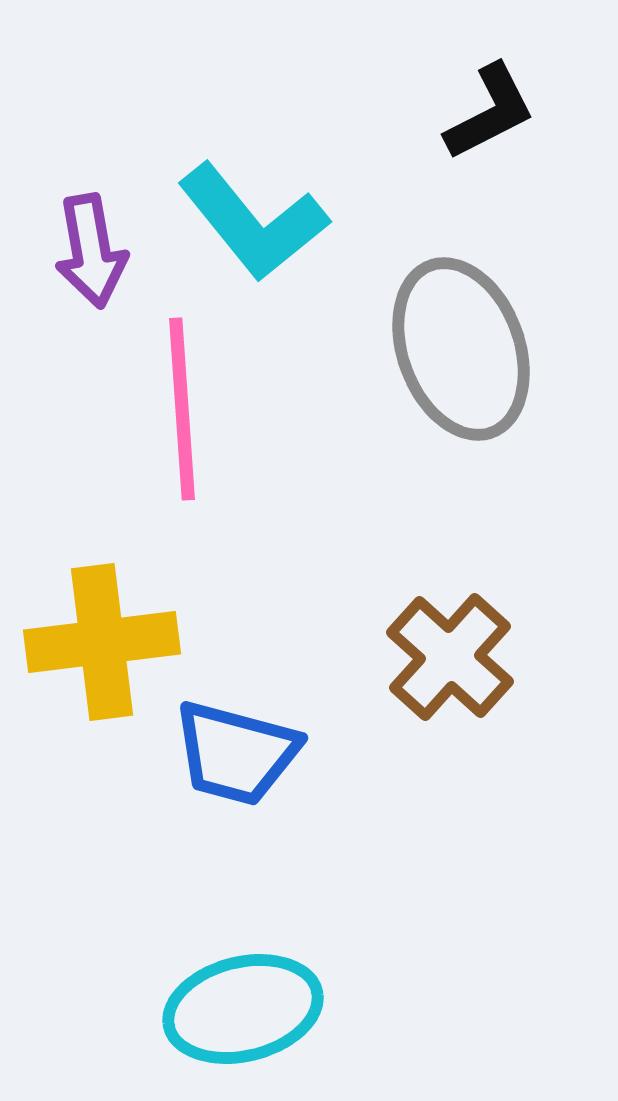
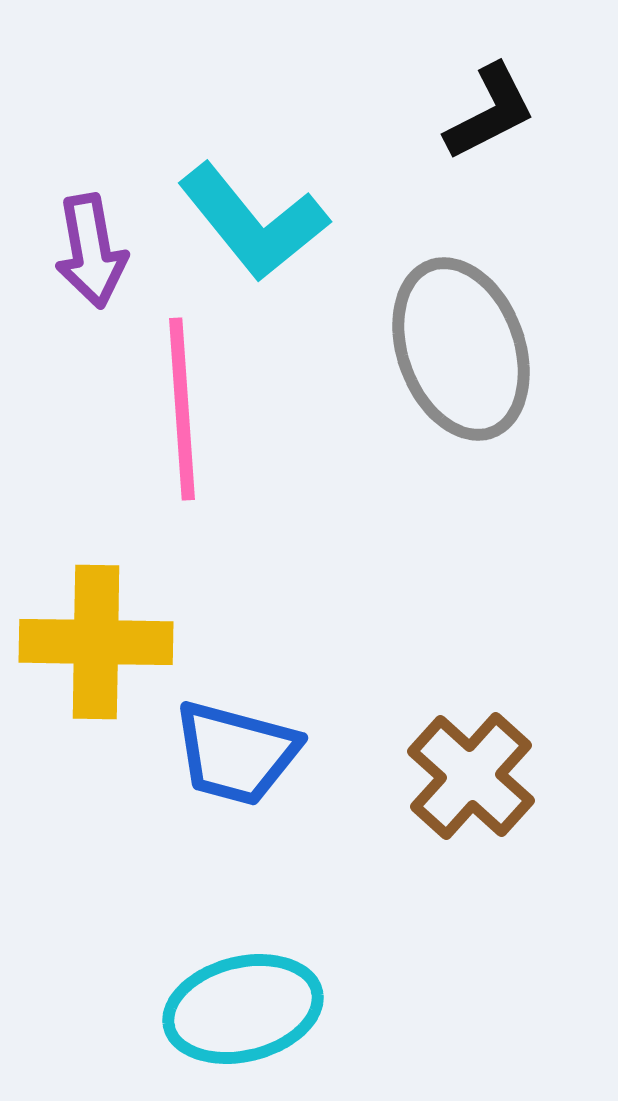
yellow cross: moved 6 px left; rotated 8 degrees clockwise
brown cross: moved 21 px right, 119 px down
